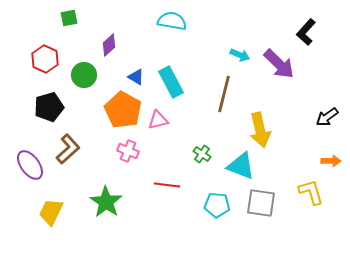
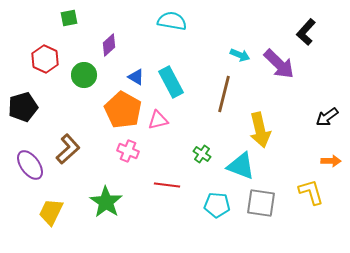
black pentagon: moved 26 px left
